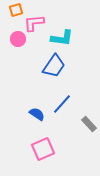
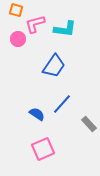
orange square: rotated 32 degrees clockwise
pink L-shape: moved 1 px right, 1 px down; rotated 10 degrees counterclockwise
cyan L-shape: moved 3 px right, 9 px up
